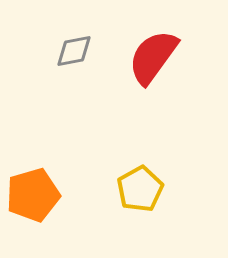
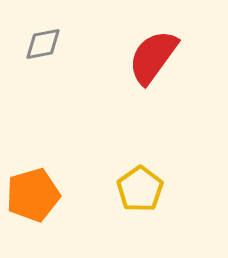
gray diamond: moved 31 px left, 7 px up
yellow pentagon: rotated 6 degrees counterclockwise
